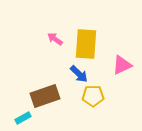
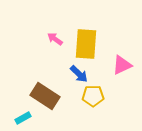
brown rectangle: rotated 52 degrees clockwise
